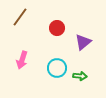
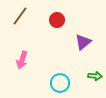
brown line: moved 1 px up
red circle: moved 8 px up
cyan circle: moved 3 px right, 15 px down
green arrow: moved 15 px right
